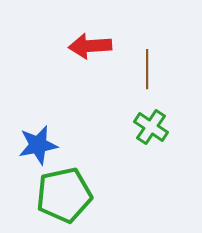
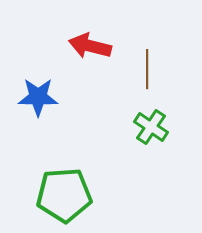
red arrow: rotated 18 degrees clockwise
blue star: moved 48 px up; rotated 12 degrees clockwise
green pentagon: rotated 8 degrees clockwise
